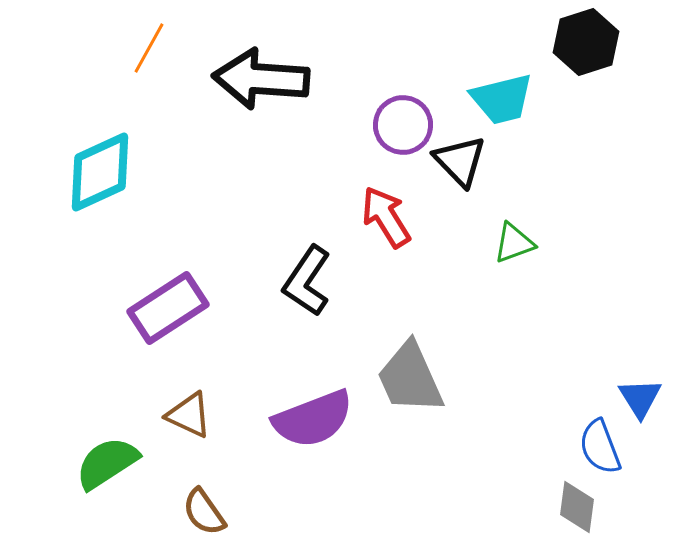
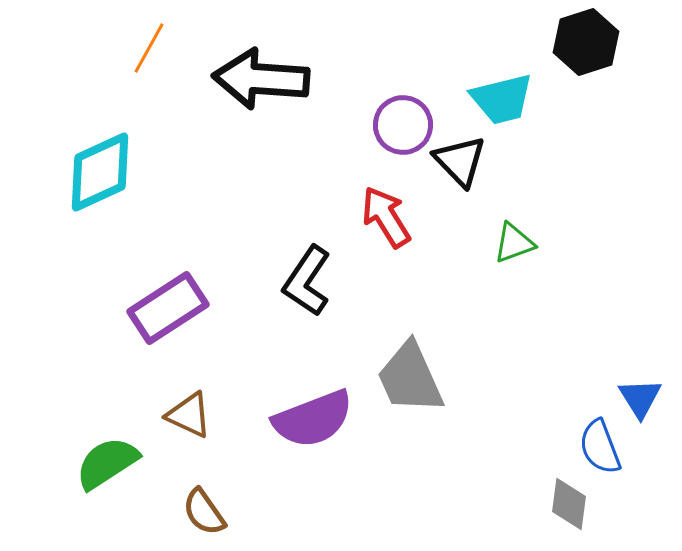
gray diamond: moved 8 px left, 3 px up
